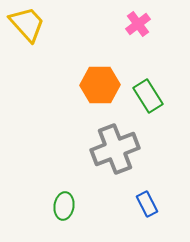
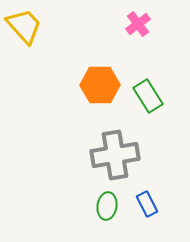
yellow trapezoid: moved 3 px left, 2 px down
gray cross: moved 6 px down; rotated 12 degrees clockwise
green ellipse: moved 43 px right
